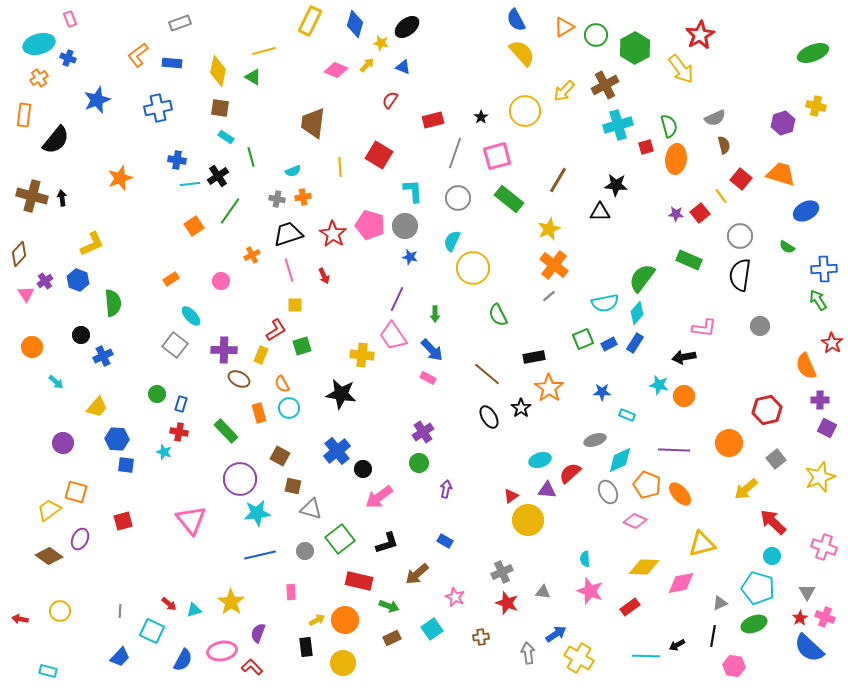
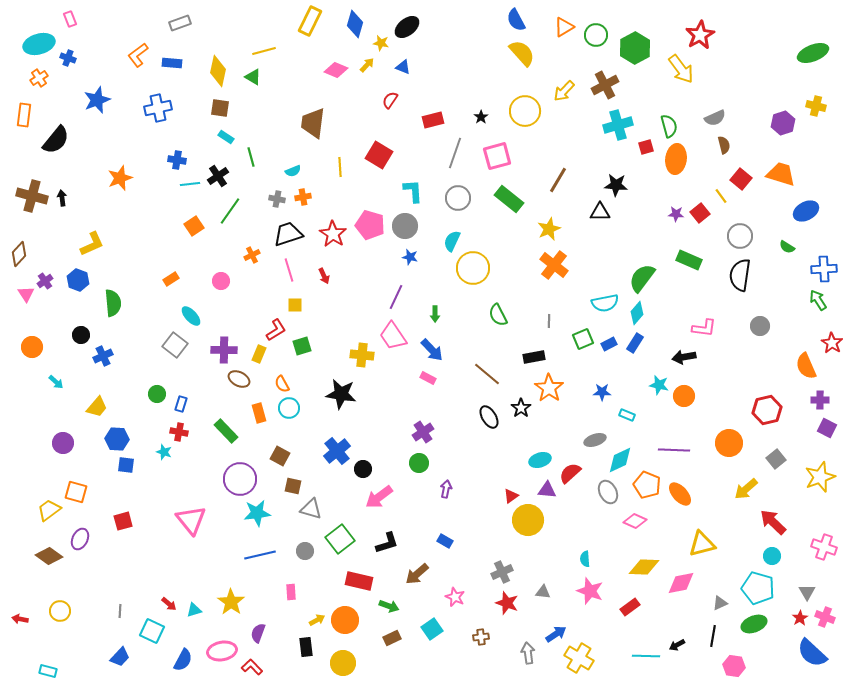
gray line at (549, 296): moved 25 px down; rotated 48 degrees counterclockwise
purple line at (397, 299): moved 1 px left, 2 px up
yellow rectangle at (261, 355): moved 2 px left, 1 px up
blue semicircle at (809, 648): moved 3 px right, 5 px down
